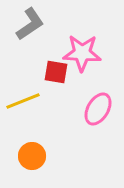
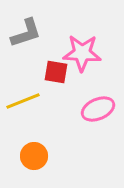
gray L-shape: moved 4 px left, 9 px down; rotated 16 degrees clockwise
pink ellipse: rotated 36 degrees clockwise
orange circle: moved 2 px right
